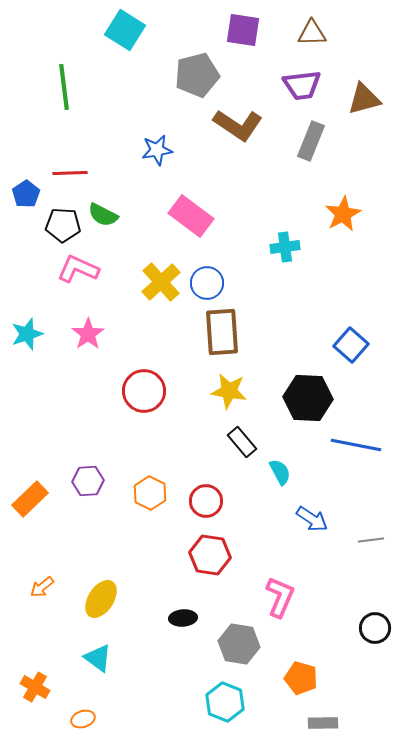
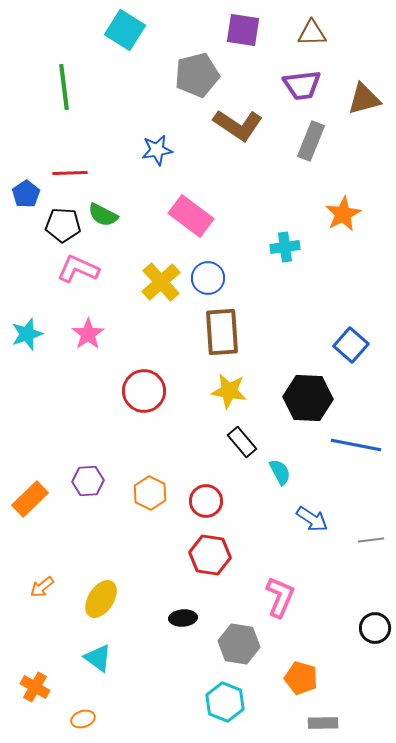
blue circle at (207, 283): moved 1 px right, 5 px up
